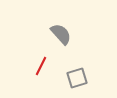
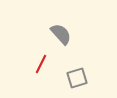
red line: moved 2 px up
